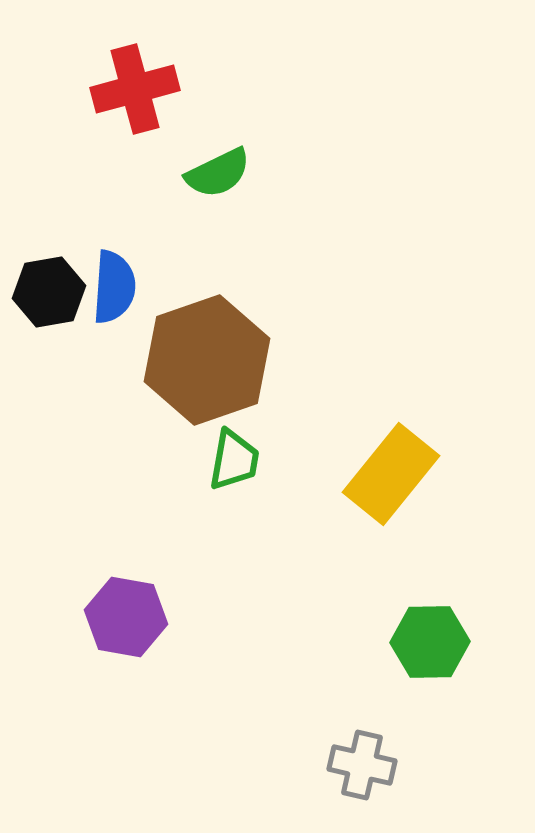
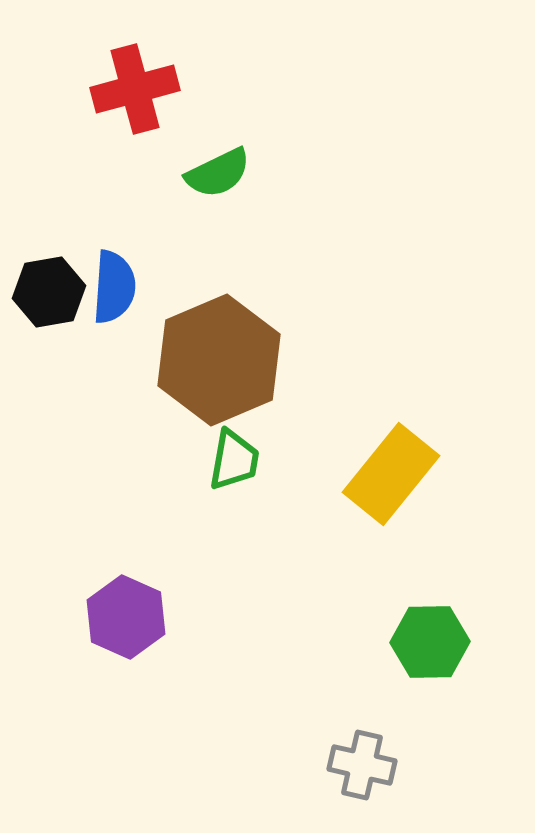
brown hexagon: moved 12 px right; rotated 4 degrees counterclockwise
purple hexagon: rotated 14 degrees clockwise
